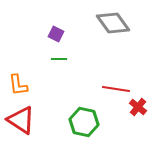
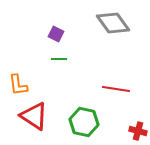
red cross: moved 24 px down; rotated 24 degrees counterclockwise
red triangle: moved 13 px right, 4 px up
